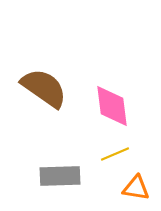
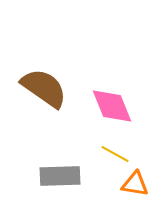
pink diamond: rotated 15 degrees counterclockwise
yellow line: rotated 52 degrees clockwise
orange triangle: moved 1 px left, 4 px up
